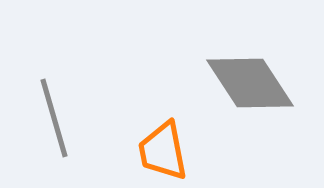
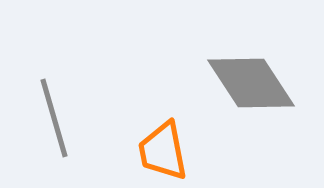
gray diamond: moved 1 px right
